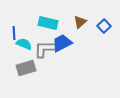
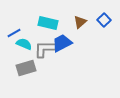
blue square: moved 6 px up
blue line: rotated 64 degrees clockwise
